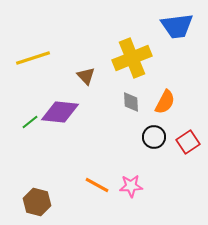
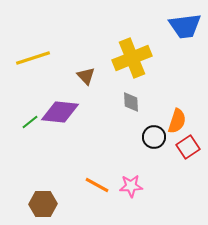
blue trapezoid: moved 8 px right
orange semicircle: moved 12 px right, 19 px down; rotated 10 degrees counterclockwise
red square: moved 5 px down
brown hexagon: moved 6 px right, 2 px down; rotated 16 degrees counterclockwise
